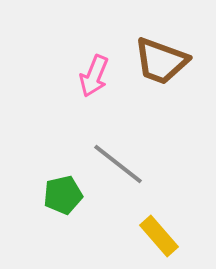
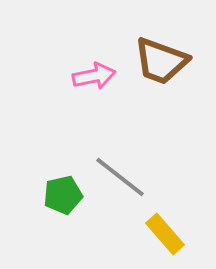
pink arrow: rotated 123 degrees counterclockwise
gray line: moved 2 px right, 13 px down
yellow rectangle: moved 6 px right, 2 px up
